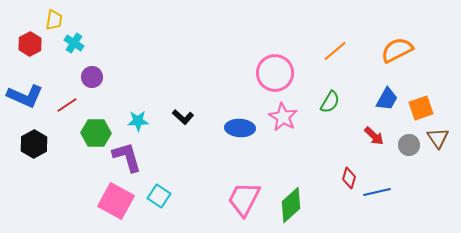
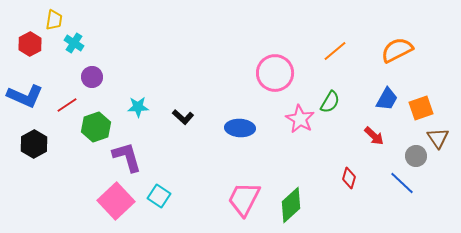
pink star: moved 17 px right, 2 px down
cyan star: moved 14 px up
green hexagon: moved 6 px up; rotated 20 degrees counterclockwise
gray circle: moved 7 px right, 11 px down
blue line: moved 25 px right, 9 px up; rotated 56 degrees clockwise
pink square: rotated 18 degrees clockwise
